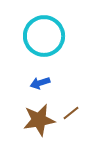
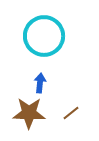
blue arrow: rotated 114 degrees clockwise
brown star: moved 10 px left, 7 px up; rotated 12 degrees clockwise
